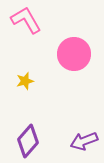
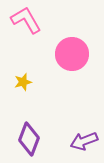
pink circle: moved 2 px left
yellow star: moved 2 px left, 1 px down
purple diamond: moved 1 px right, 2 px up; rotated 20 degrees counterclockwise
